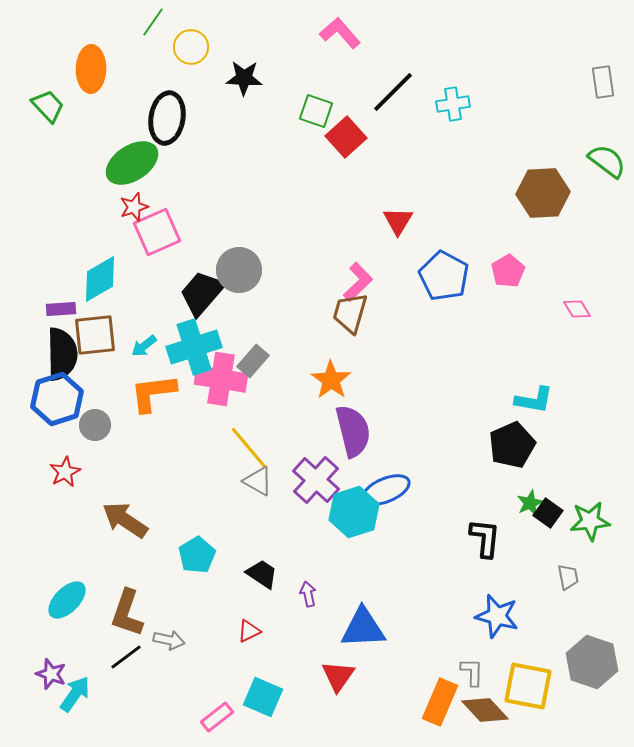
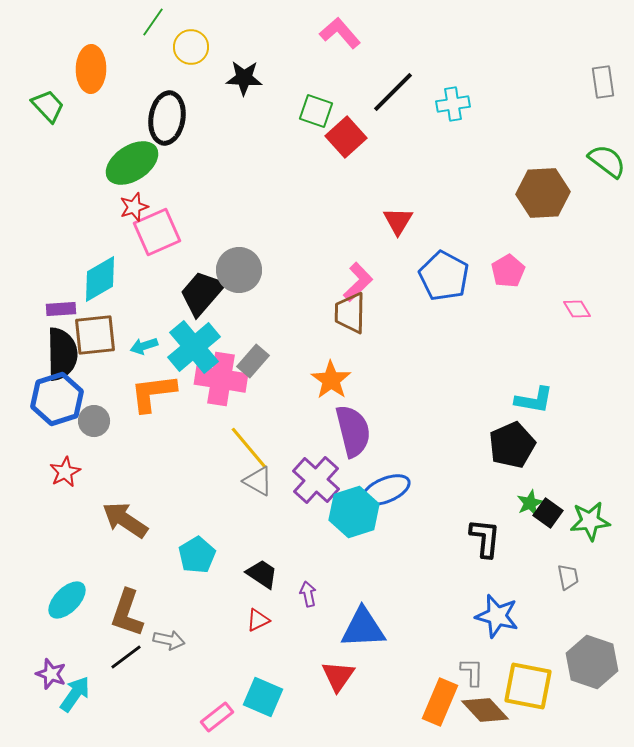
brown trapezoid at (350, 313): rotated 15 degrees counterclockwise
cyan arrow at (144, 346): rotated 20 degrees clockwise
cyan cross at (194, 347): rotated 22 degrees counterclockwise
gray circle at (95, 425): moved 1 px left, 4 px up
red triangle at (249, 631): moved 9 px right, 11 px up
